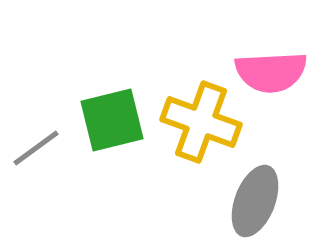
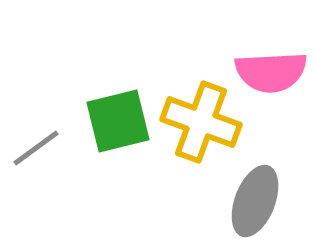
green square: moved 6 px right, 1 px down
